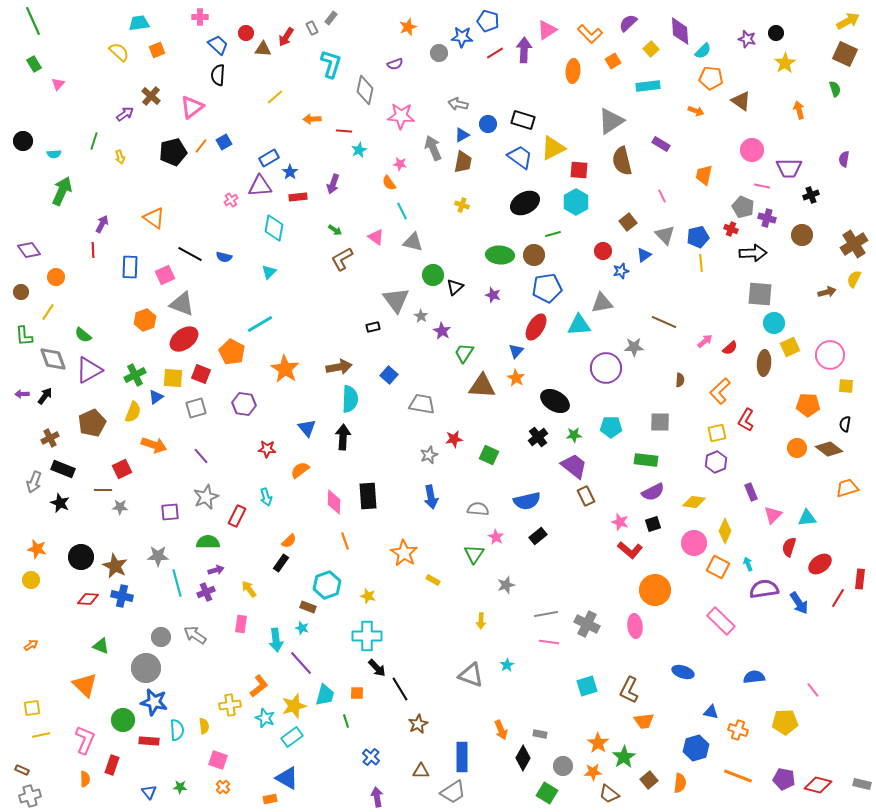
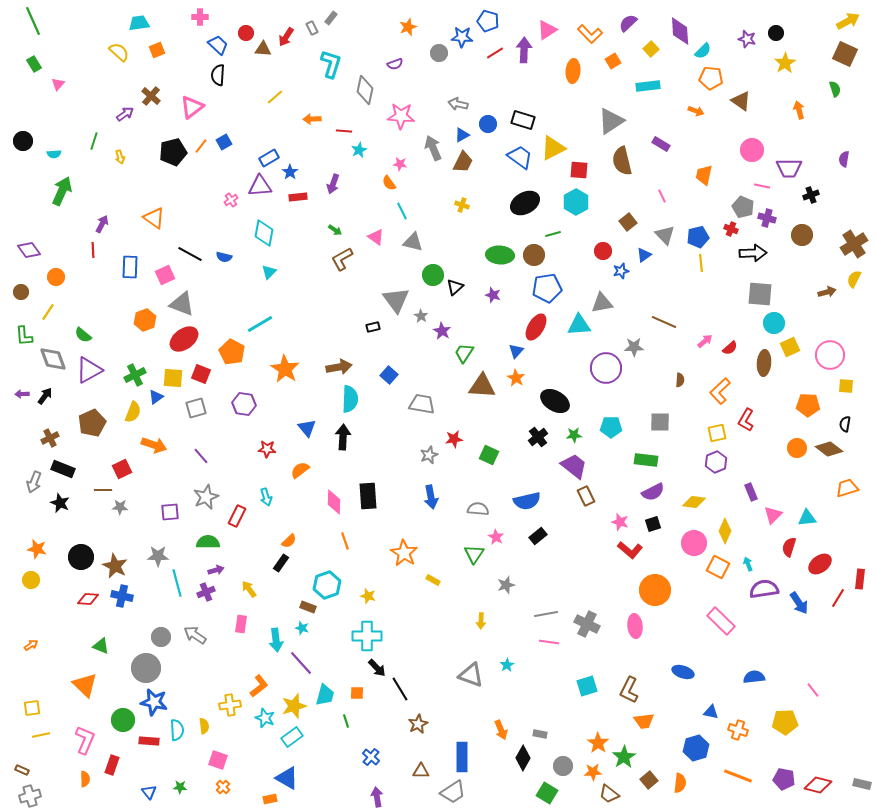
brown trapezoid at (463, 162): rotated 15 degrees clockwise
cyan diamond at (274, 228): moved 10 px left, 5 px down
